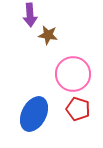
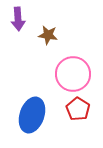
purple arrow: moved 12 px left, 4 px down
red pentagon: rotated 15 degrees clockwise
blue ellipse: moved 2 px left, 1 px down; rotated 8 degrees counterclockwise
